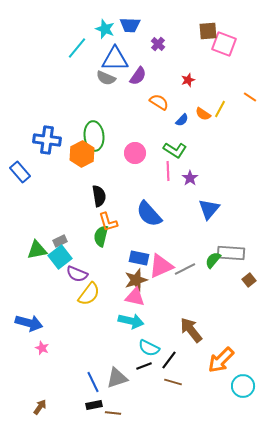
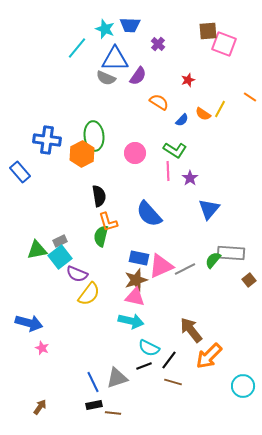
orange arrow at (221, 360): moved 12 px left, 4 px up
